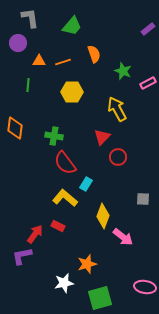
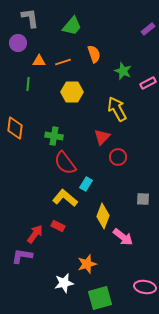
green line: moved 1 px up
purple L-shape: rotated 20 degrees clockwise
